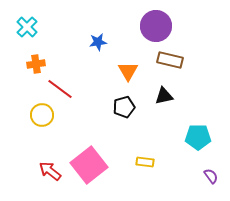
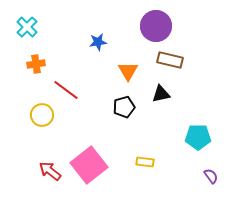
red line: moved 6 px right, 1 px down
black triangle: moved 3 px left, 2 px up
